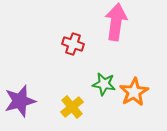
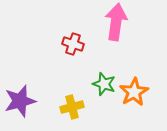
green star: rotated 10 degrees clockwise
yellow cross: rotated 25 degrees clockwise
